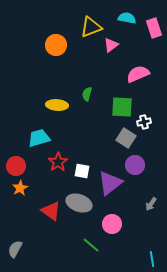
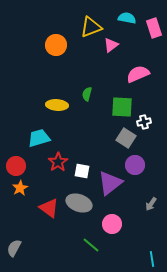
red triangle: moved 2 px left, 3 px up
gray semicircle: moved 1 px left, 1 px up
